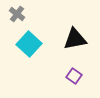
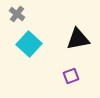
black triangle: moved 3 px right
purple square: moved 3 px left; rotated 35 degrees clockwise
